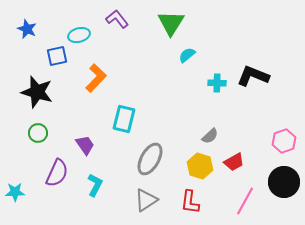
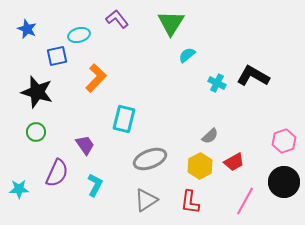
black L-shape: rotated 8 degrees clockwise
cyan cross: rotated 24 degrees clockwise
green circle: moved 2 px left, 1 px up
gray ellipse: rotated 40 degrees clockwise
yellow hexagon: rotated 15 degrees clockwise
cyan star: moved 4 px right, 3 px up
